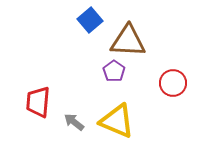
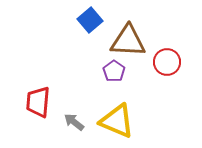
red circle: moved 6 px left, 21 px up
